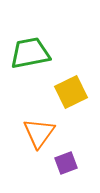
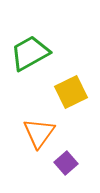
green trapezoid: rotated 18 degrees counterclockwise
purple square: rotated 20 degrees counterclockwise
